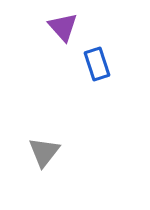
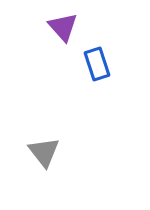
gray triangle: rotated 16 degrees counterclockwise
